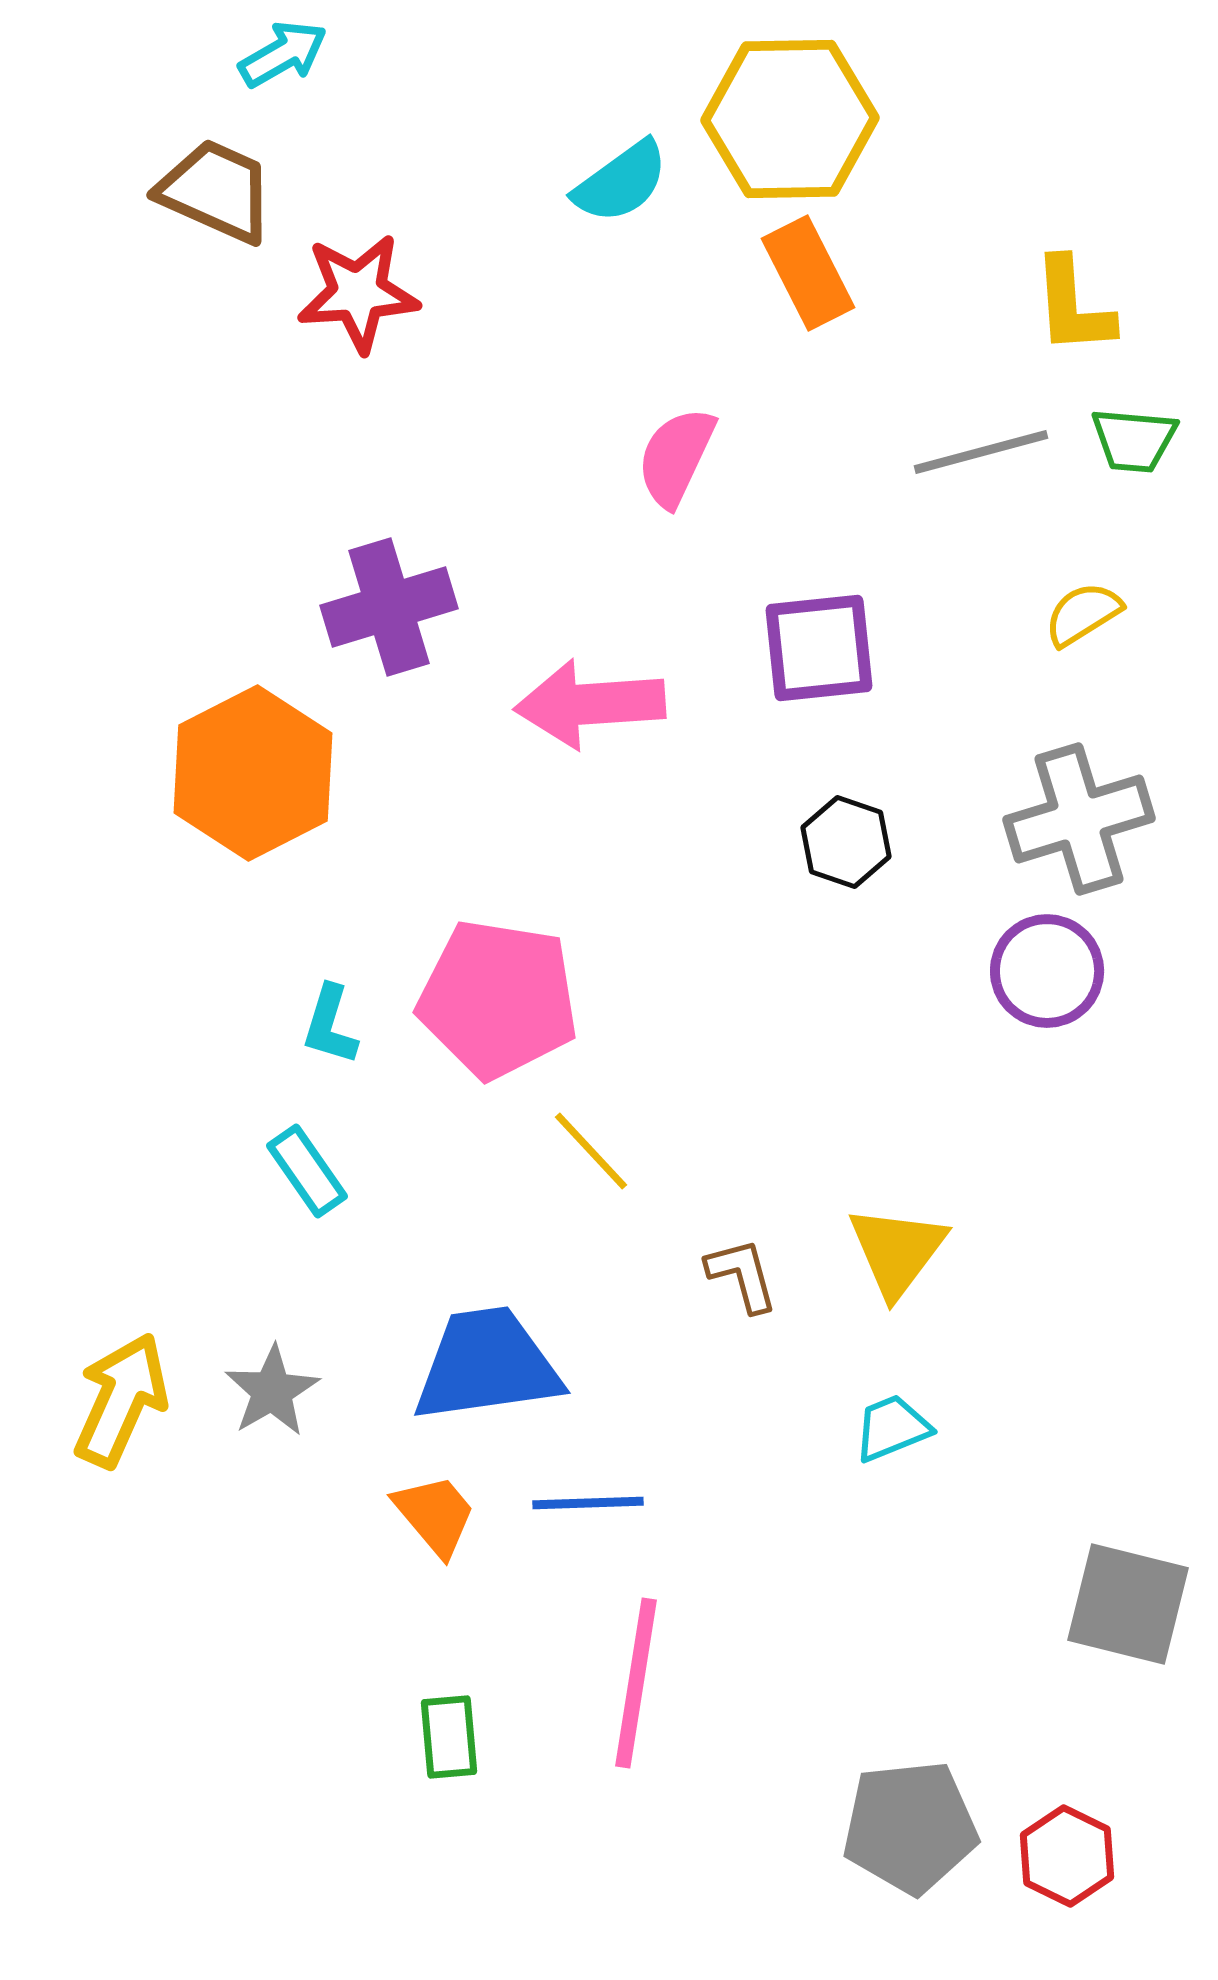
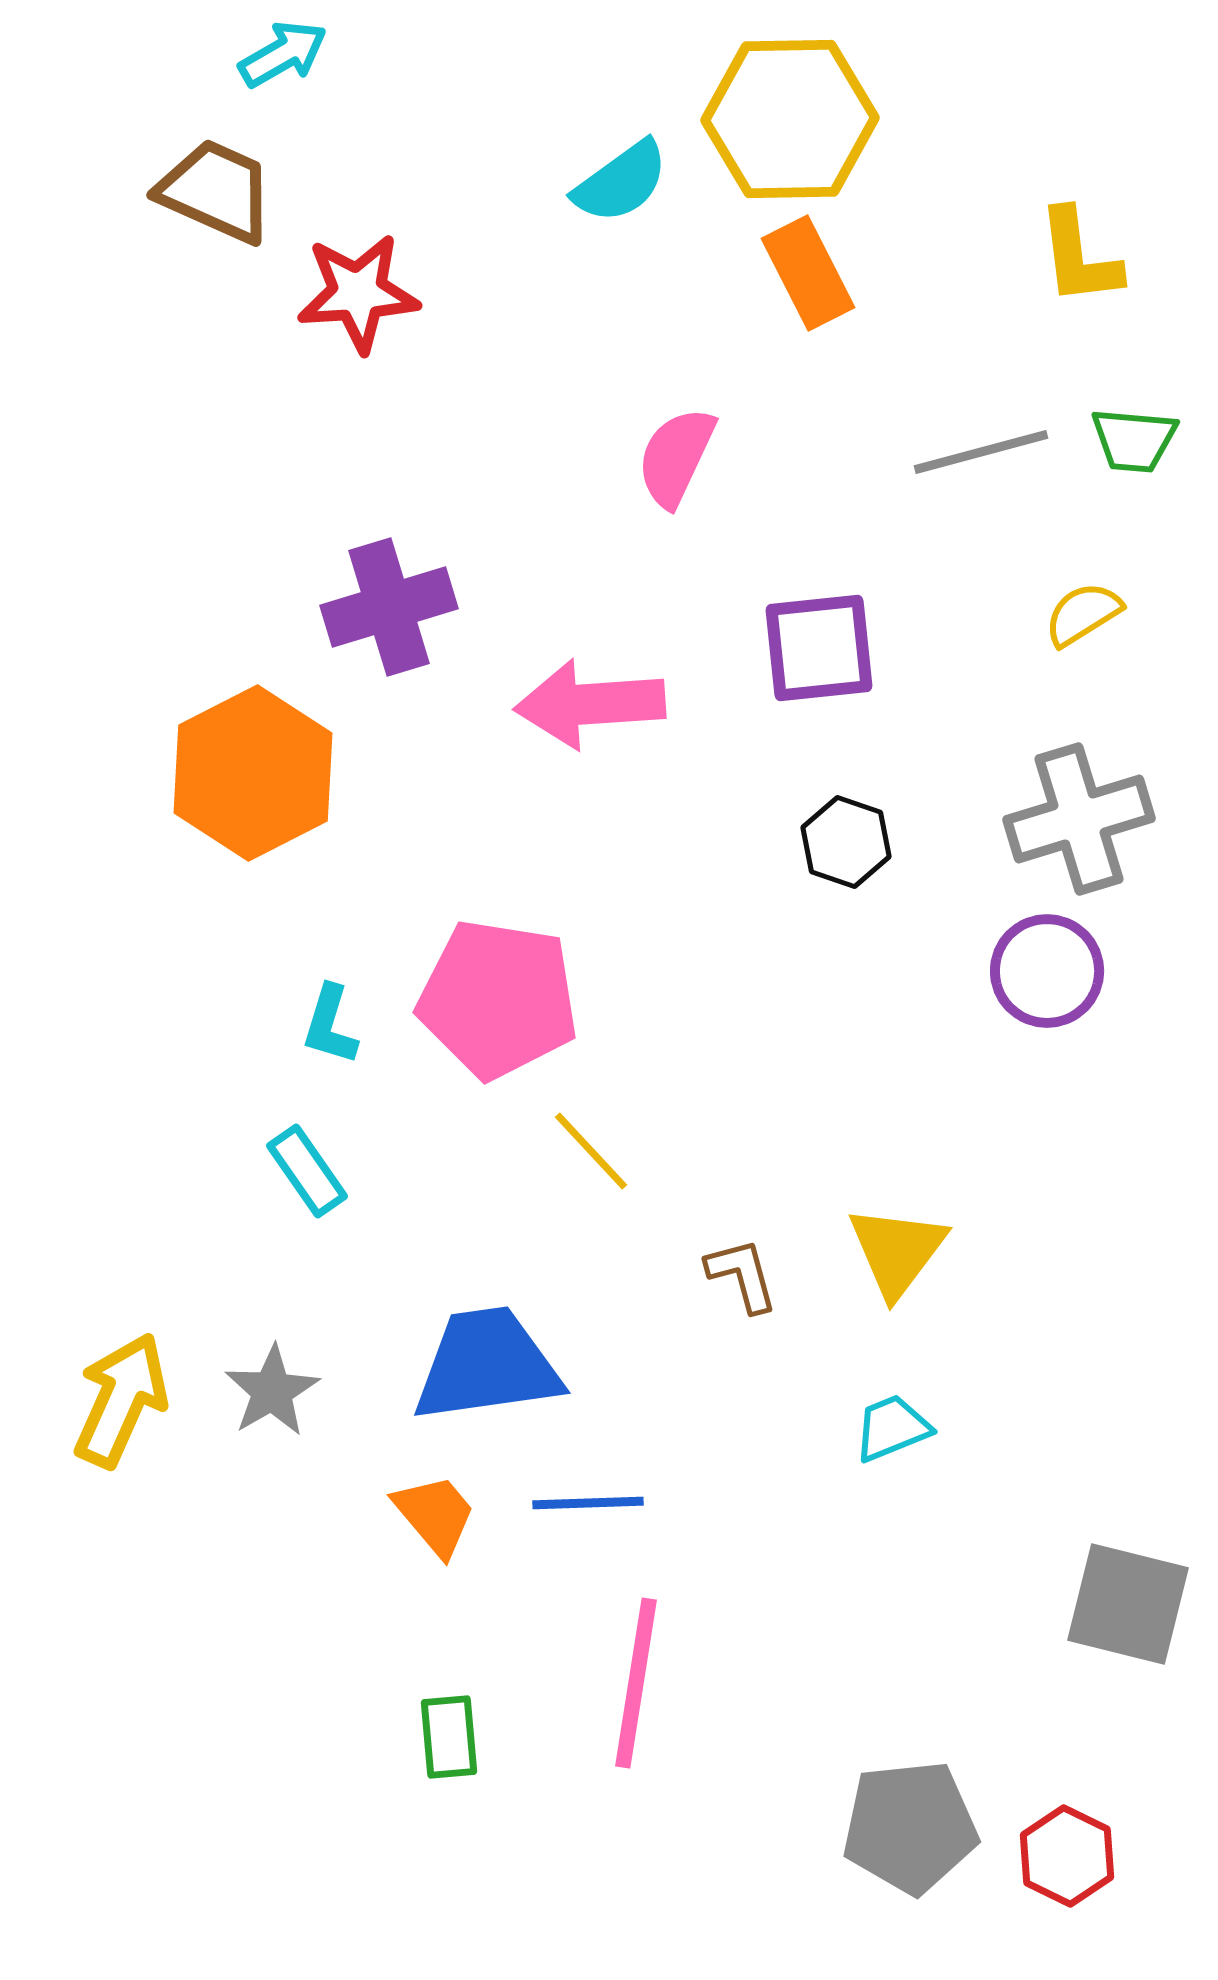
yellow L-shape: moved 6 px right, 49 px up; rotated 3 degrees counterclockwise
